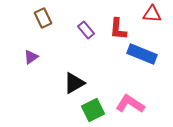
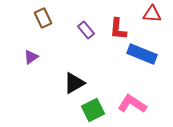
pink L-shape: moved 2 px right
